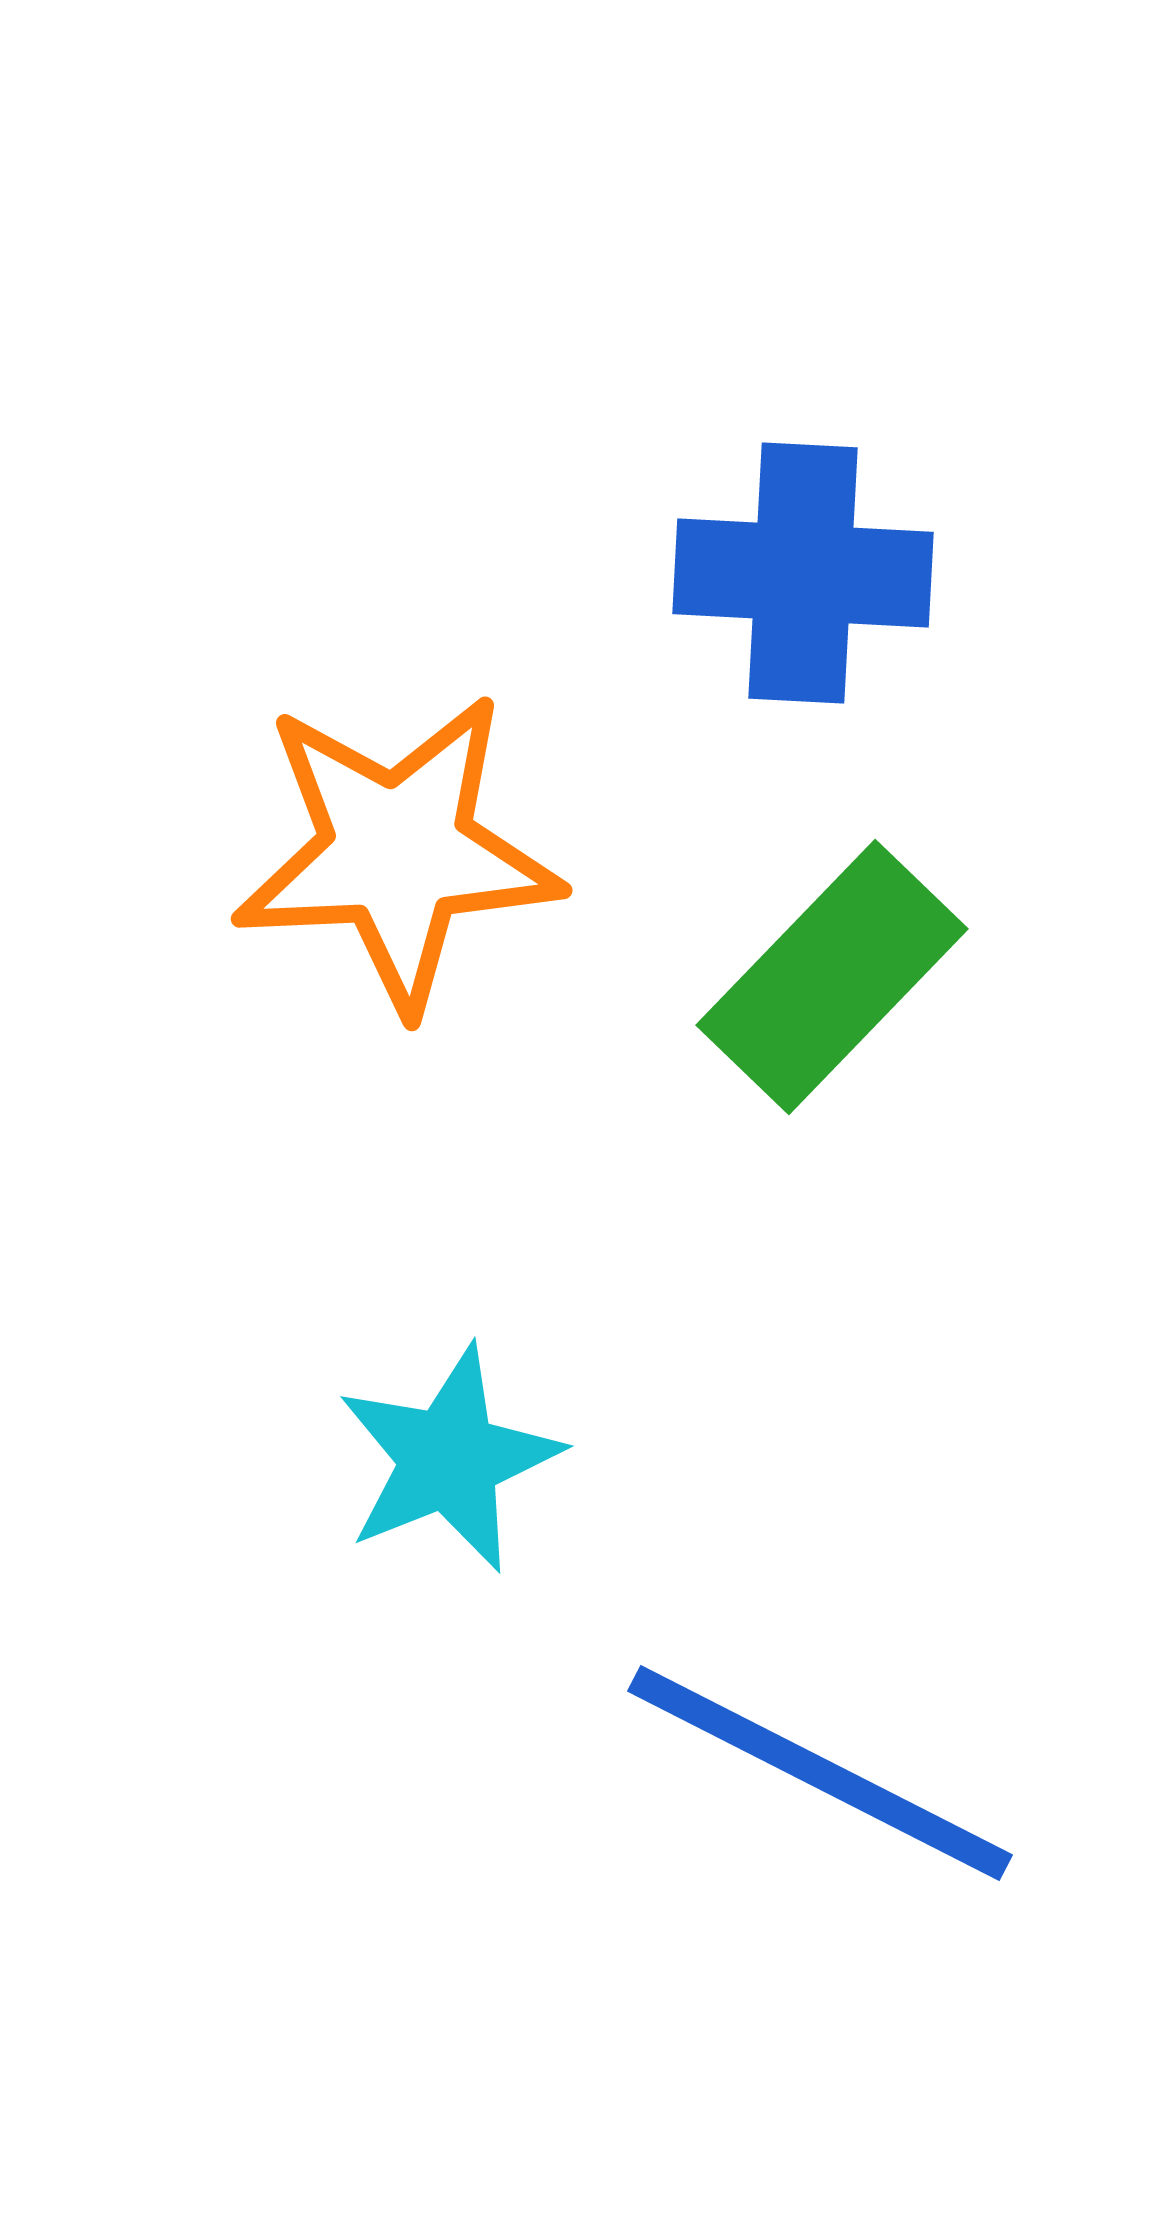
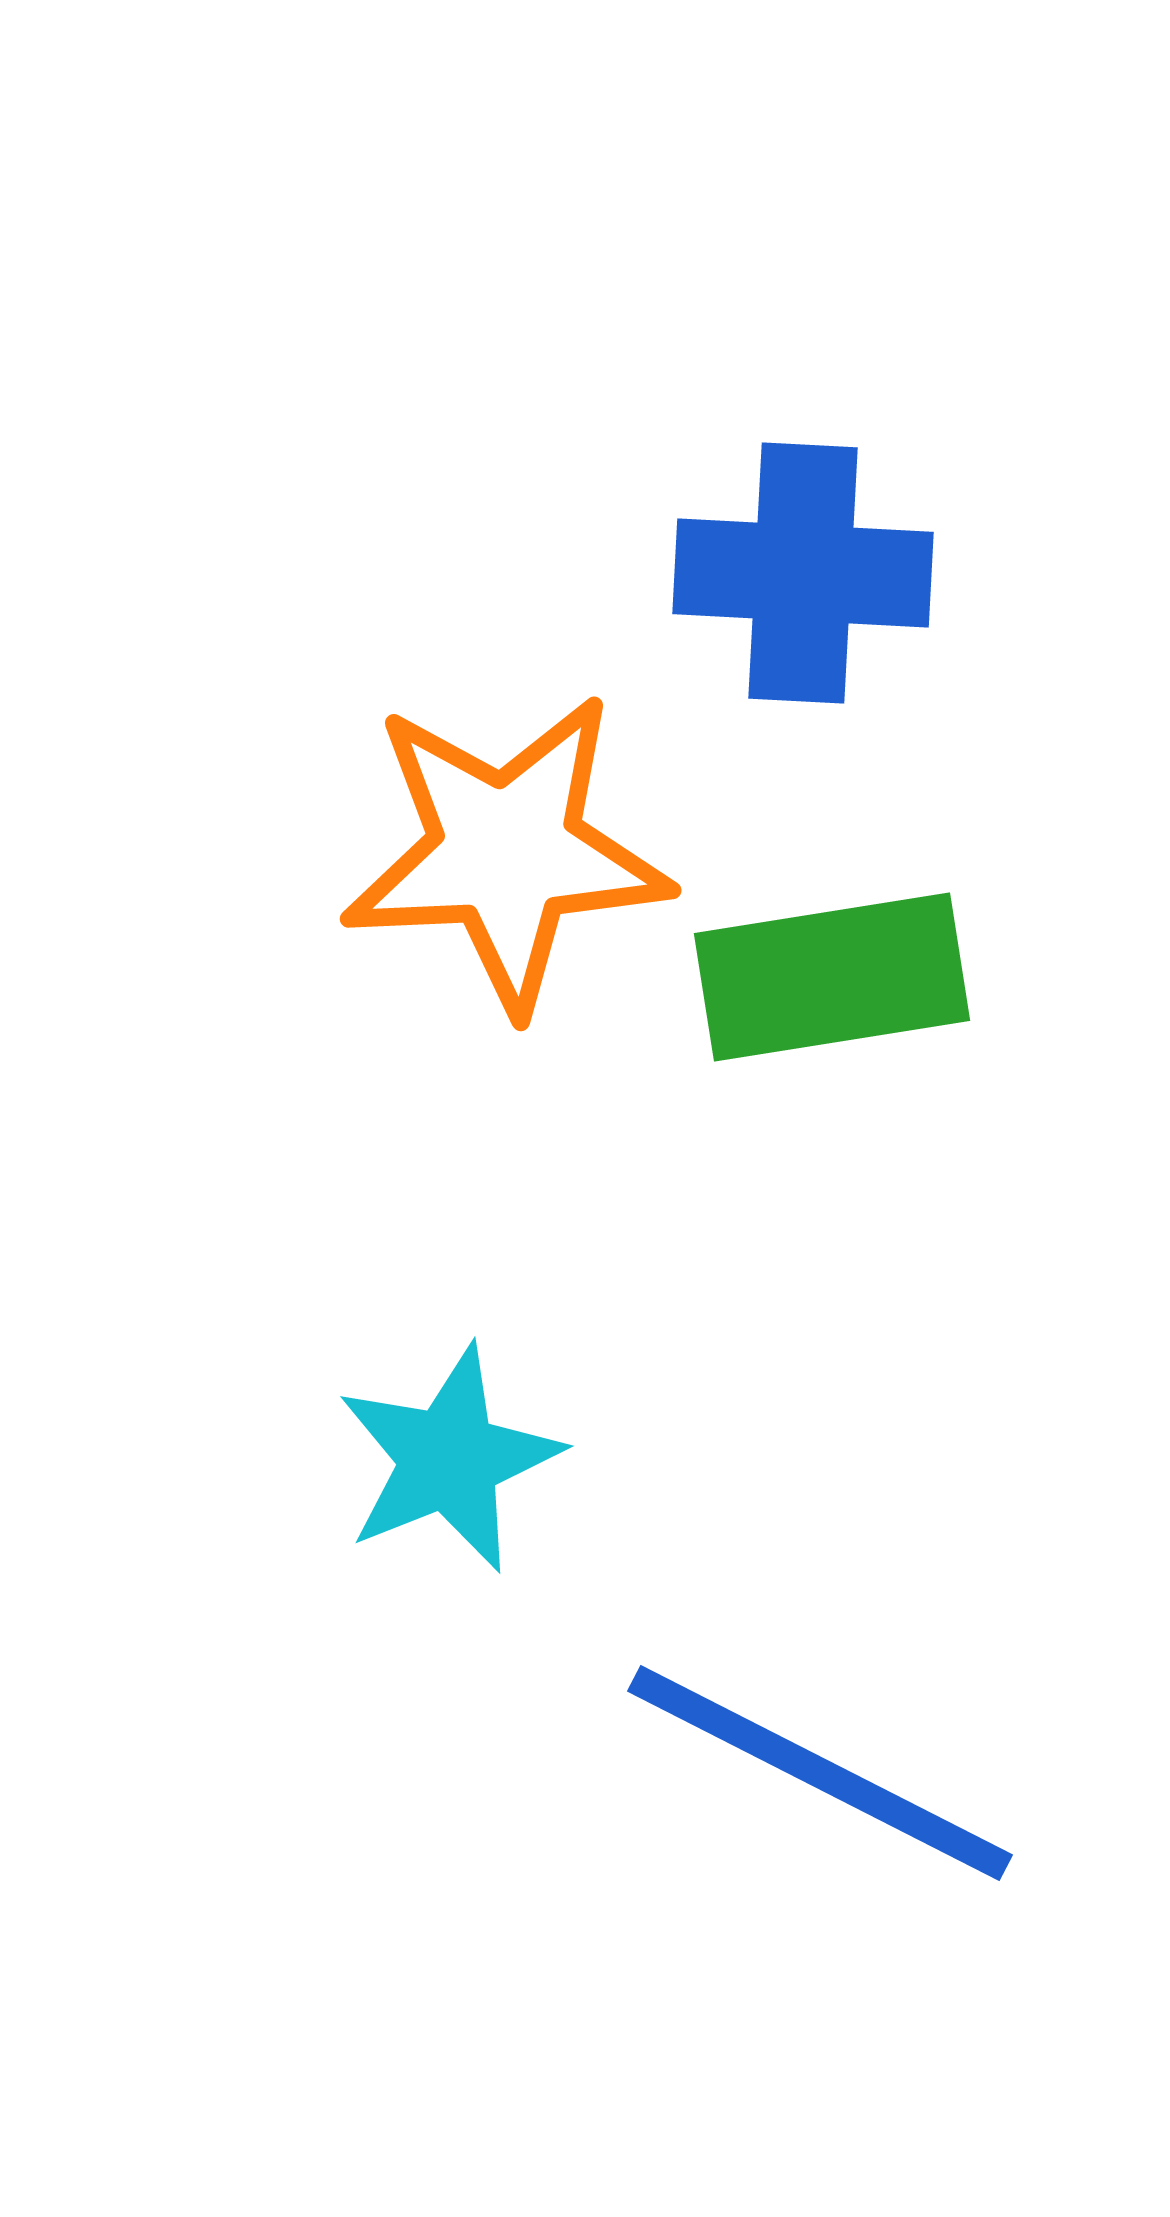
orange star: moved 109 px right
green rectangle: rotated 37 degrees clockwise
